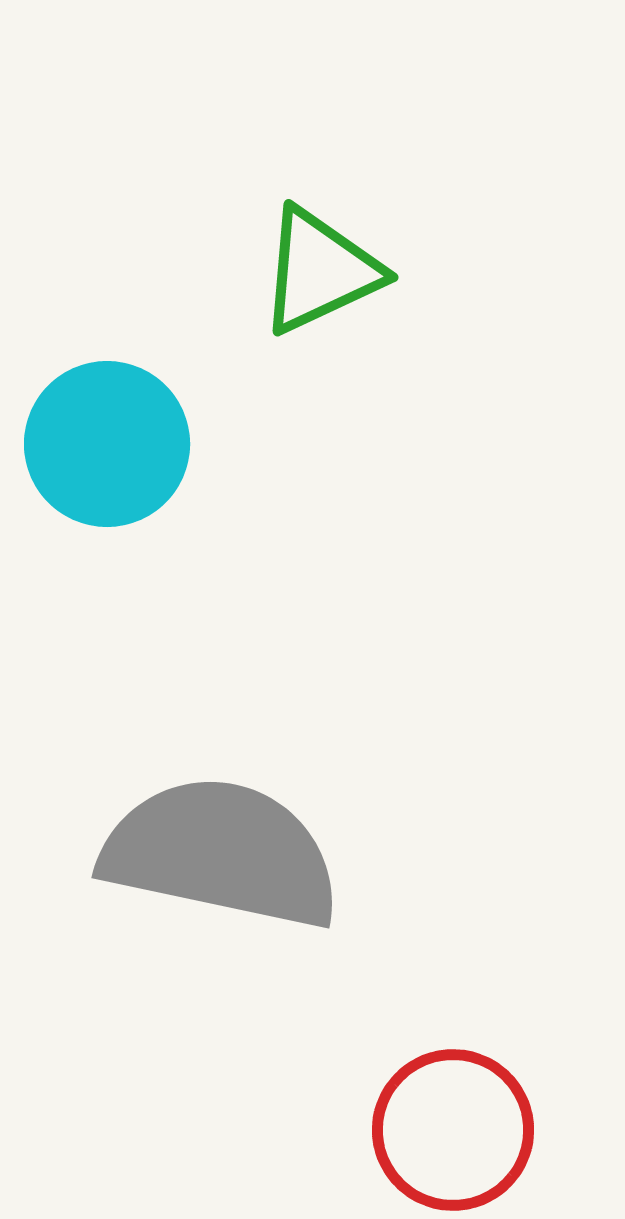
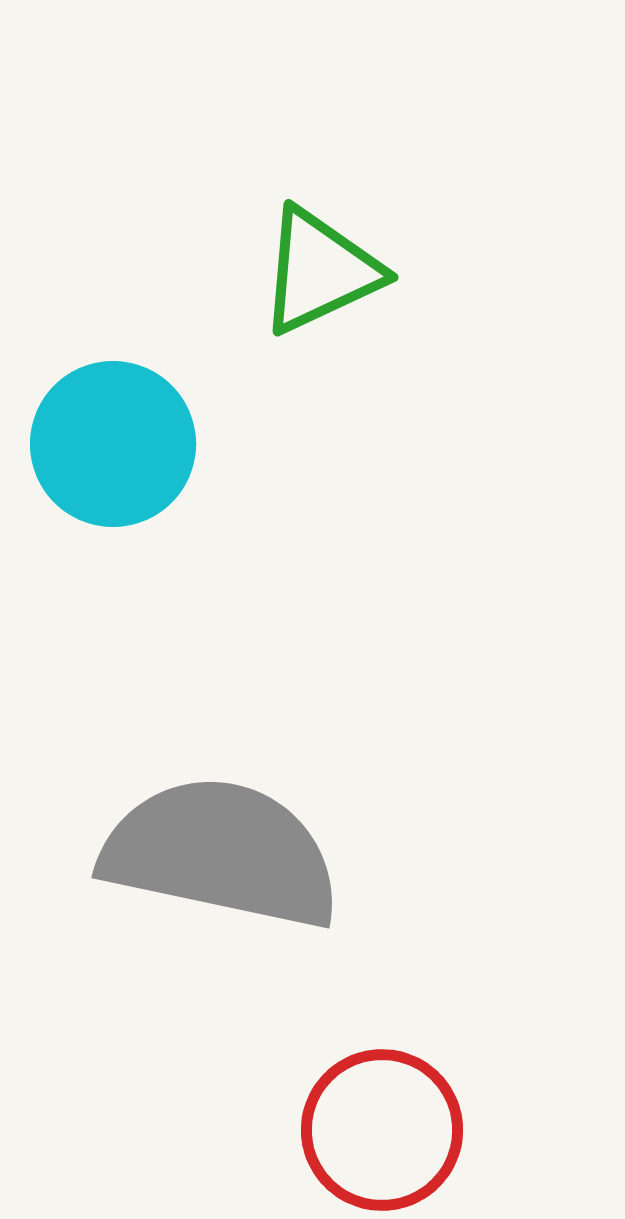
cyan circle: moved 6 px right
red circle: moved 71 px left
